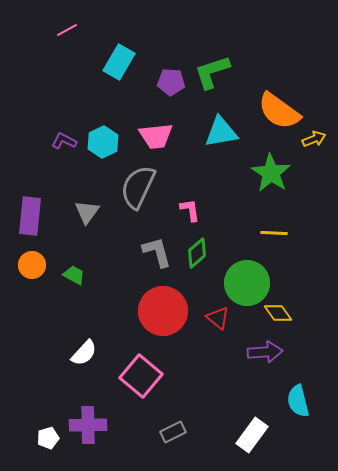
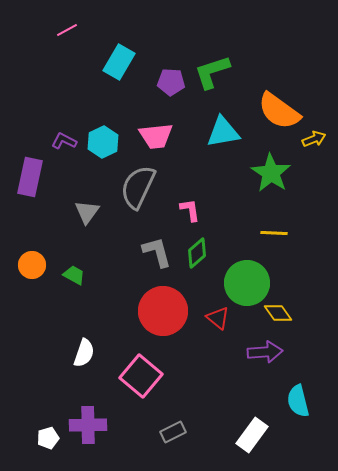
cyan triangle: moved 2 px right
purple rectangle: moved 39 px up; rotated 6 degrees clockwise
white semicircle: rotated 24 degrees counterclockwise
